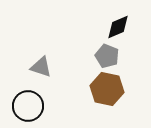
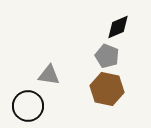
gray triangle: moved 8 px right, 8 px down; rotated 10 degrees counterclockwise
